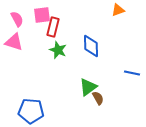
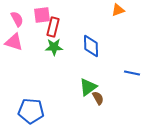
green star: moved 4 px left, 3 px up; rotated 24 degrees counterclockwise
